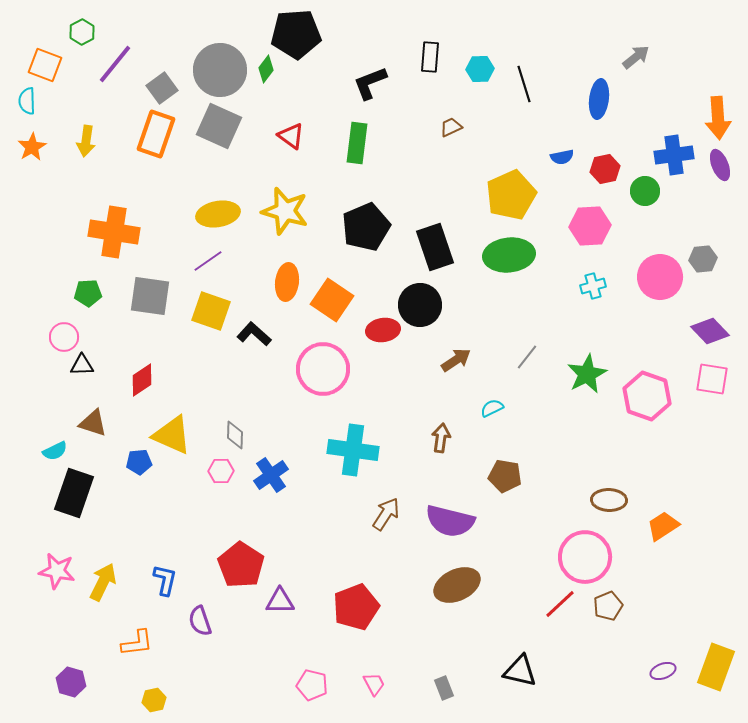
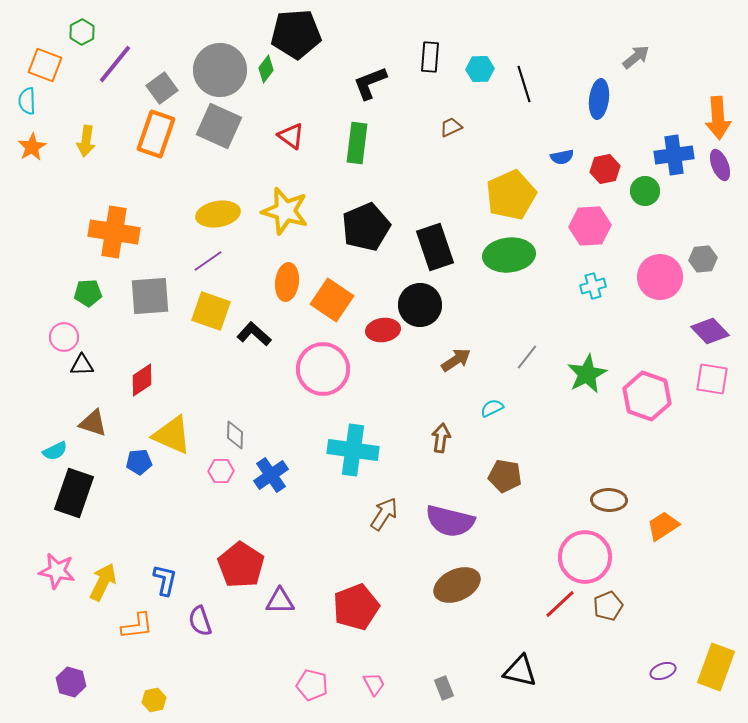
gray square at (150, 296): rotated 12 degrees counterclockwise
brown arrow at (386, 514): moved 2 px left
orange L-shape at (137, 643): moved 17 px up
